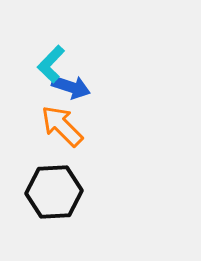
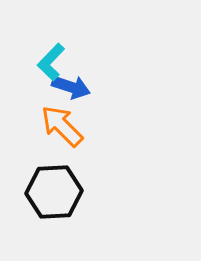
cyan L-shape: moved 2 px up
